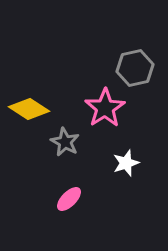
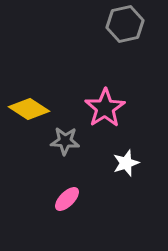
gray hexagon: moved 10 px left, 44 px up
gray star: moved 1 px up; rotated 24 degrees counterclockwise
pink ellipse: moved 2 px left
